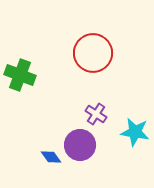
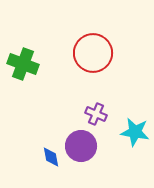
green cross: moved 3 px right, 11 px up
purple cross: rotated 10 degrees counterclockwise
purple circle: moved 1 px right, 1 px down
blue diamond: rotated 25 degrees clockwise
